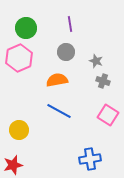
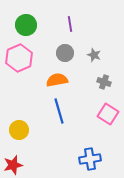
green circle: moved 3 px up
gray circle: moved 1 px left, 1 px down
gray star: moved 2 px left, 6 px up
gray cross: moved 1 px right, 1 px down
blue line: rotated 45 degrees clockwise
pink square: moved 1 px up
